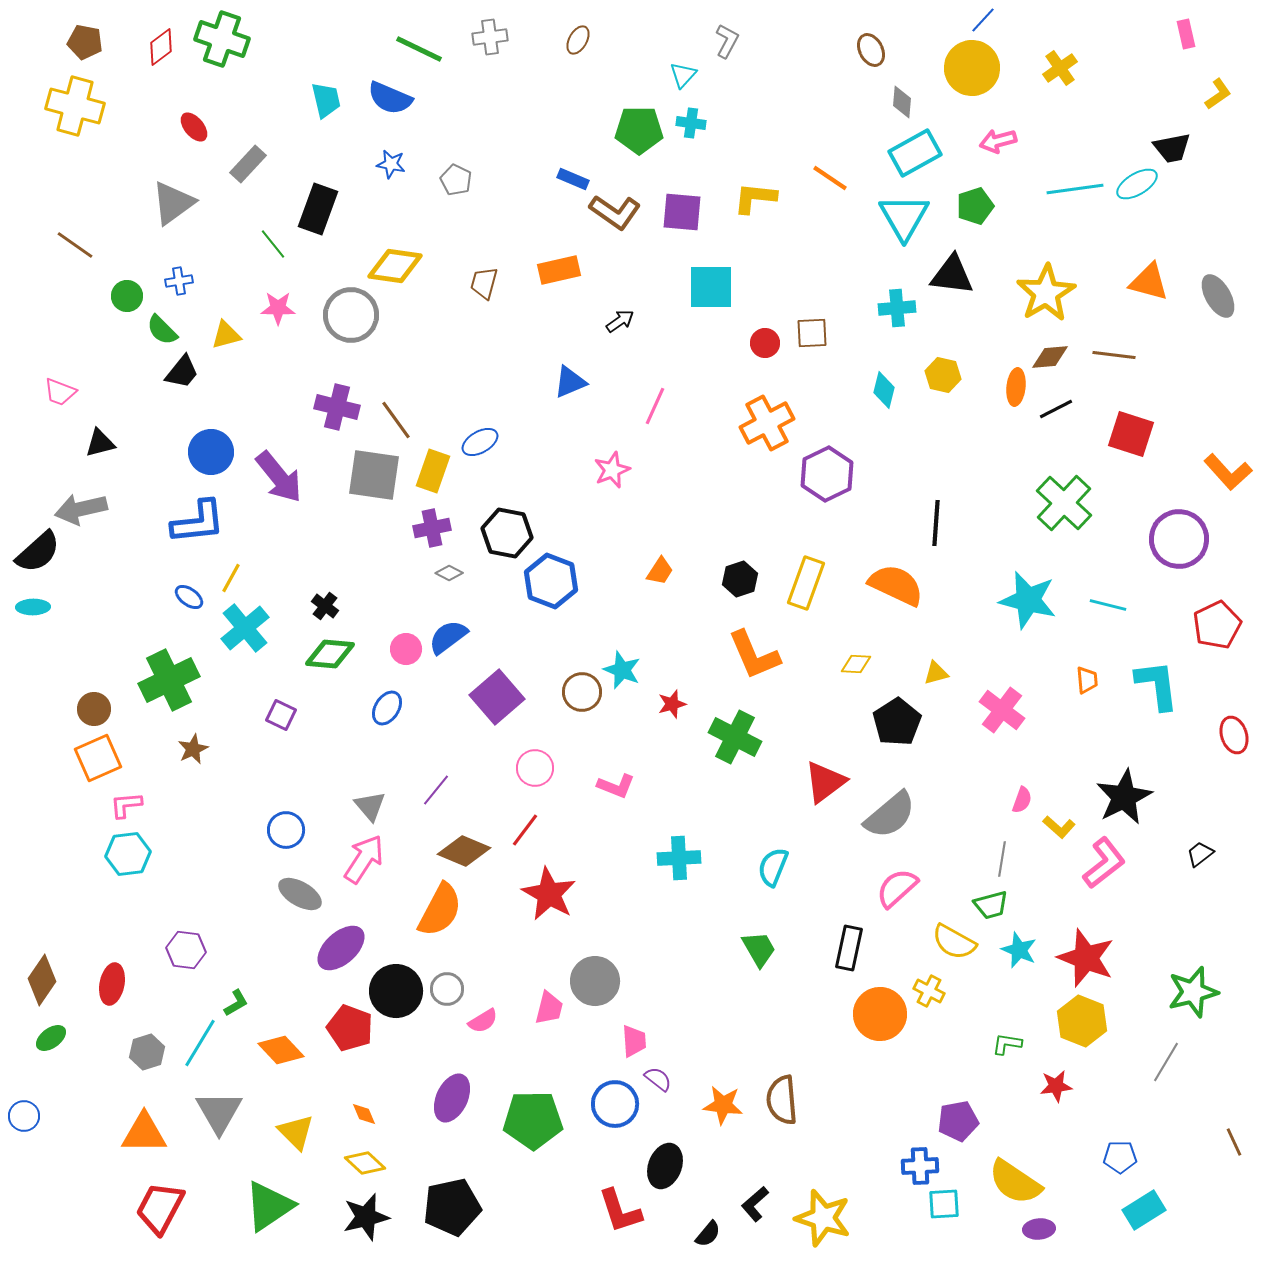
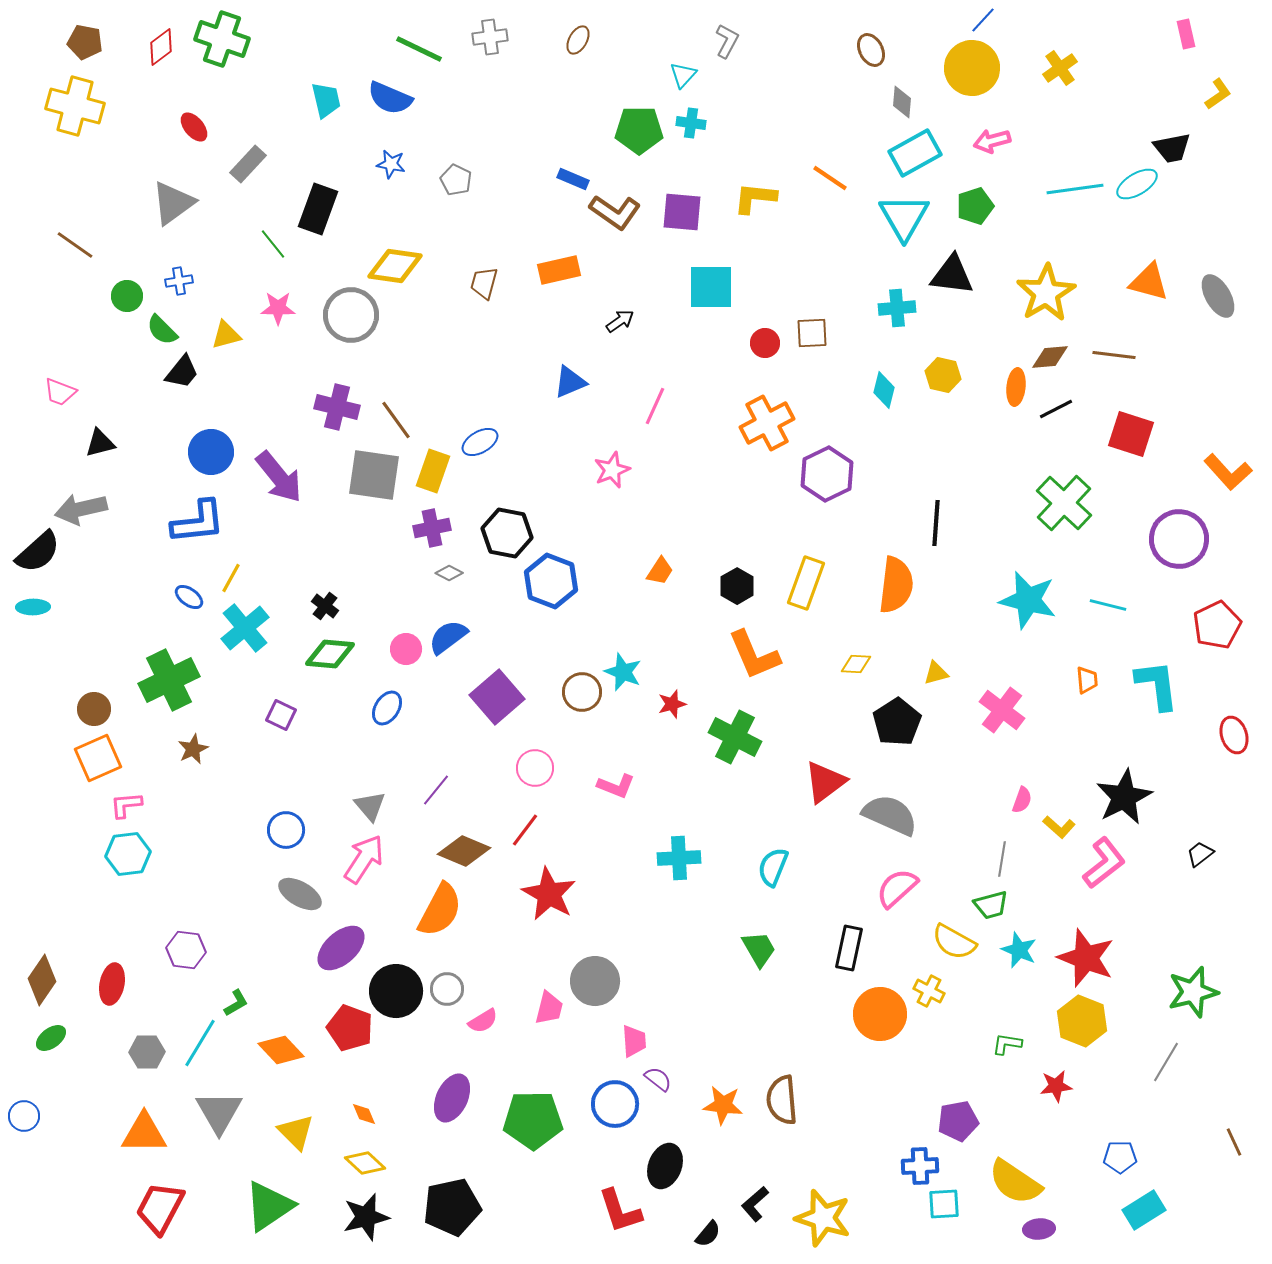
pink arrow at (998, 141): moved 6 px left
black hexagon at (740, 579): moved 3 px left, 7 px down; rotated 12 degrees counterclockwise
orange semicircle at (896, 585): rotated 72 degrees clockwise
cyan star at (622, 670): moved 1 px right, 2 px down
gray semicircle at (890, 815): rotated 116 degrees counterclockwise
gray hexagon at (147, 1052): rotated 16 degrees clockwise
